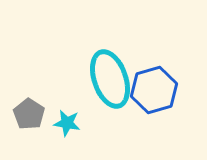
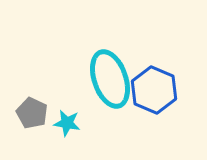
blue hexagon: rotated 21 degrees counterclockwise
gray pentagon: moved 3 px right, 1 px up; rotated 8 degrees counterclockwise
